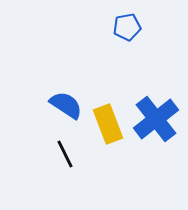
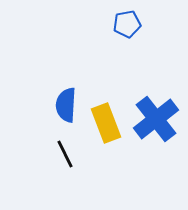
blue pentagon: moved 3 px up
blue semicircle: rotated 120 degrees counterclockwise
yellow rectangle: moved 2 px left, 1 px up
